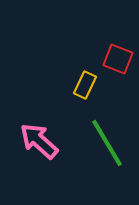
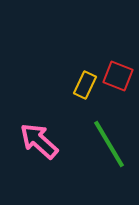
red square: moved 17 px down
green line: moved 2 px right, 1 px down
